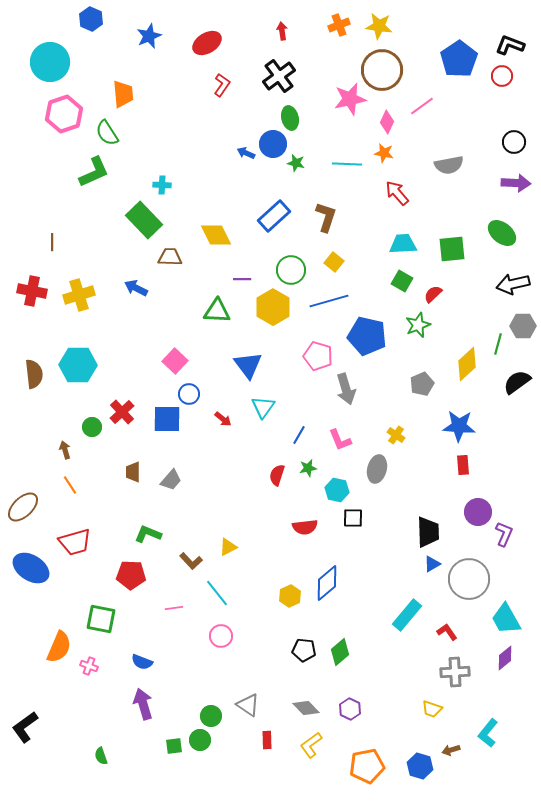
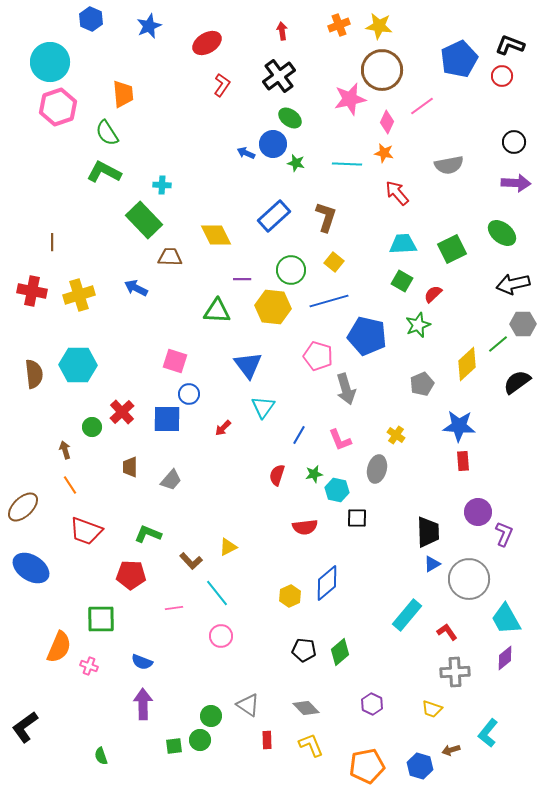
blue star at (149, 36): moved 10 px up
blue pentagon at (459, 59): rotated 9 degrees clockwise
pink hexagon at (64, 114): moved 6 px left, 7 px up
green ellipse at (290, 118): rotated 40 degrees counterclockwise
green L-shape at (94, 172): moved 10 px right; rotated 128 degrees counterclockwise
green square at (452, 249): rotated 20 degrees counterclockwise
yellow hexagon at (273, 307): rotated 24 degrees counterclockwise
gray hexagon at (523, 326): moved 2 px up
green line at (498, 344): rotated 35 degrees clockwise
pink square at (175, 361): rotated 25 degrees counterclockwise
red arrow at (223, 419): moved 9 px down; rotated 96 degrees clockwise
red rectangle at (463, 465): moved 4 px up
green star at (308, 468): moved 6 px right, 6 px down
brown trapezoid at (133, 472): moved 3 px left, 5 px up
black square at (353, 518): moved 4 px right
red trapezoid at (75, 542): moved 11 px right, 11 px up; rotated 36 degrees clockwise
green square at (101, 619): rotated 12 degrees counterclockwise
purple arrow at (143, 704): rotated 16 degrees clockwise
purple hexagon at (350, 709): moved 22 px right, 5 px up
yellow L-shape at (311, 745): rotated 104 degrees clockwise
